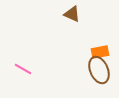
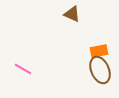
orange rectangle: moved 1 px left, 1 px up
brown ellipse: moved 1 px right
